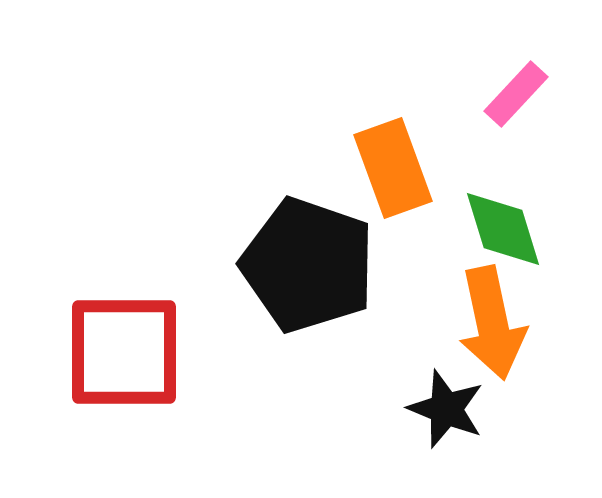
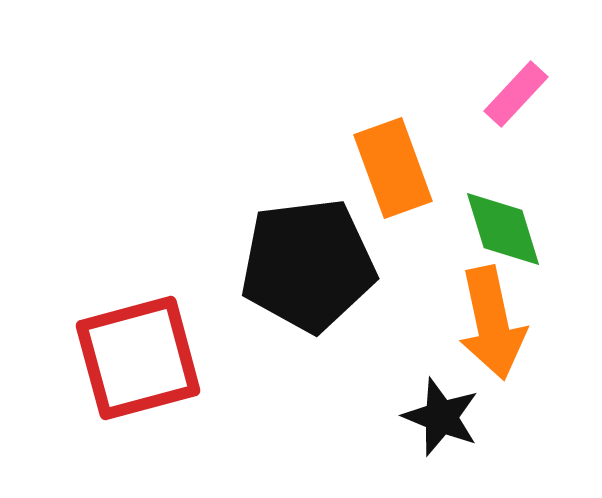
black pentagon: rotated 26 degrees counterclockwise
red square: moved 14 px right, 6 px down; rotated 15 degrees counterclockwise
black star: moved 5 px left, 8 px down
